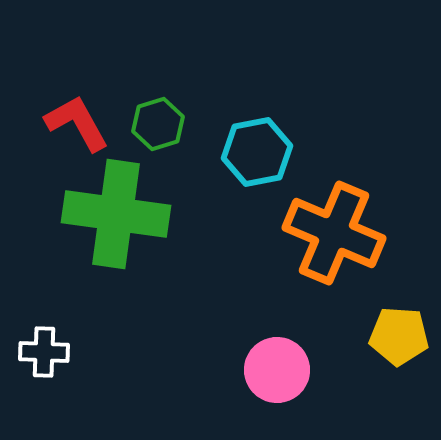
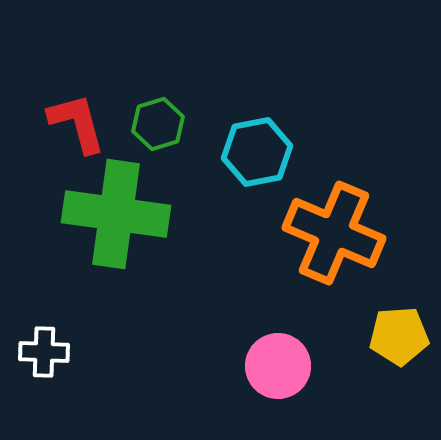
red L-shape: rotated 14 degrees clockwise
yellow pentagon: rotated 8 degrees counterclockwise
pink circle: moved 1 px right, 4 px up
